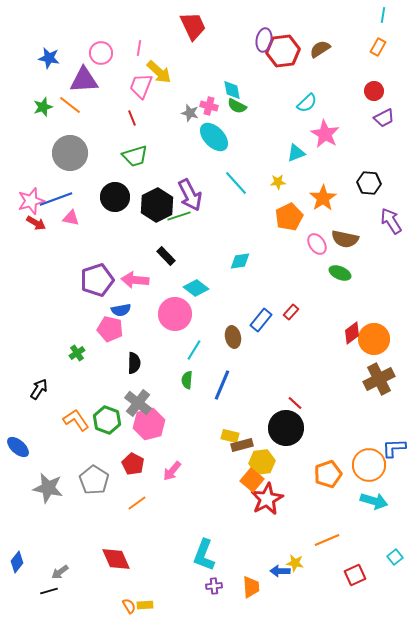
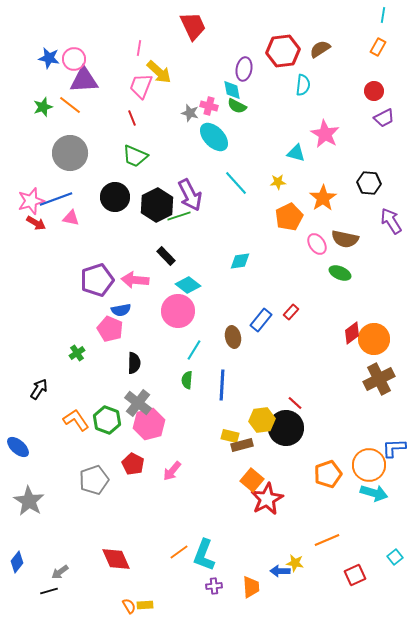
purple ellipse at (264, 40): moved 20 px left, 29 px down
pink circle at (101, 53): moved 27 px left, 6 px down
cyan semicircle at (307, 103): moved 4 px left, 18 px up; rotated 40 degrees counterclockwise
cyan triangle at (296, 153): rotated 36 degrees clockwise
green trapezoid at (135, 156): rotated 40 degrees clockwise
cyan diamond at (196, 288): moved 8 px left, 3 px up
pink circle at (175, 314): moved 3 px right, 3 px up
pink pentagon at (110, 329): rotated 10 degrees clockwise
blue line at (222, 385): rotated 20 degrees counterclockwise
yellow hexagon at (262, 462): moved 42 px up
gray pentagon at (94, 480): rotated 20 degrees clockwise
gray star at (48, 488): moved 19 px left, 13 px down; rotated 20 degrees clockwise
cyan arrow at (374, 501): moved 8 px up
orange line at (137, 503): moved 42 px right, 49 px down
